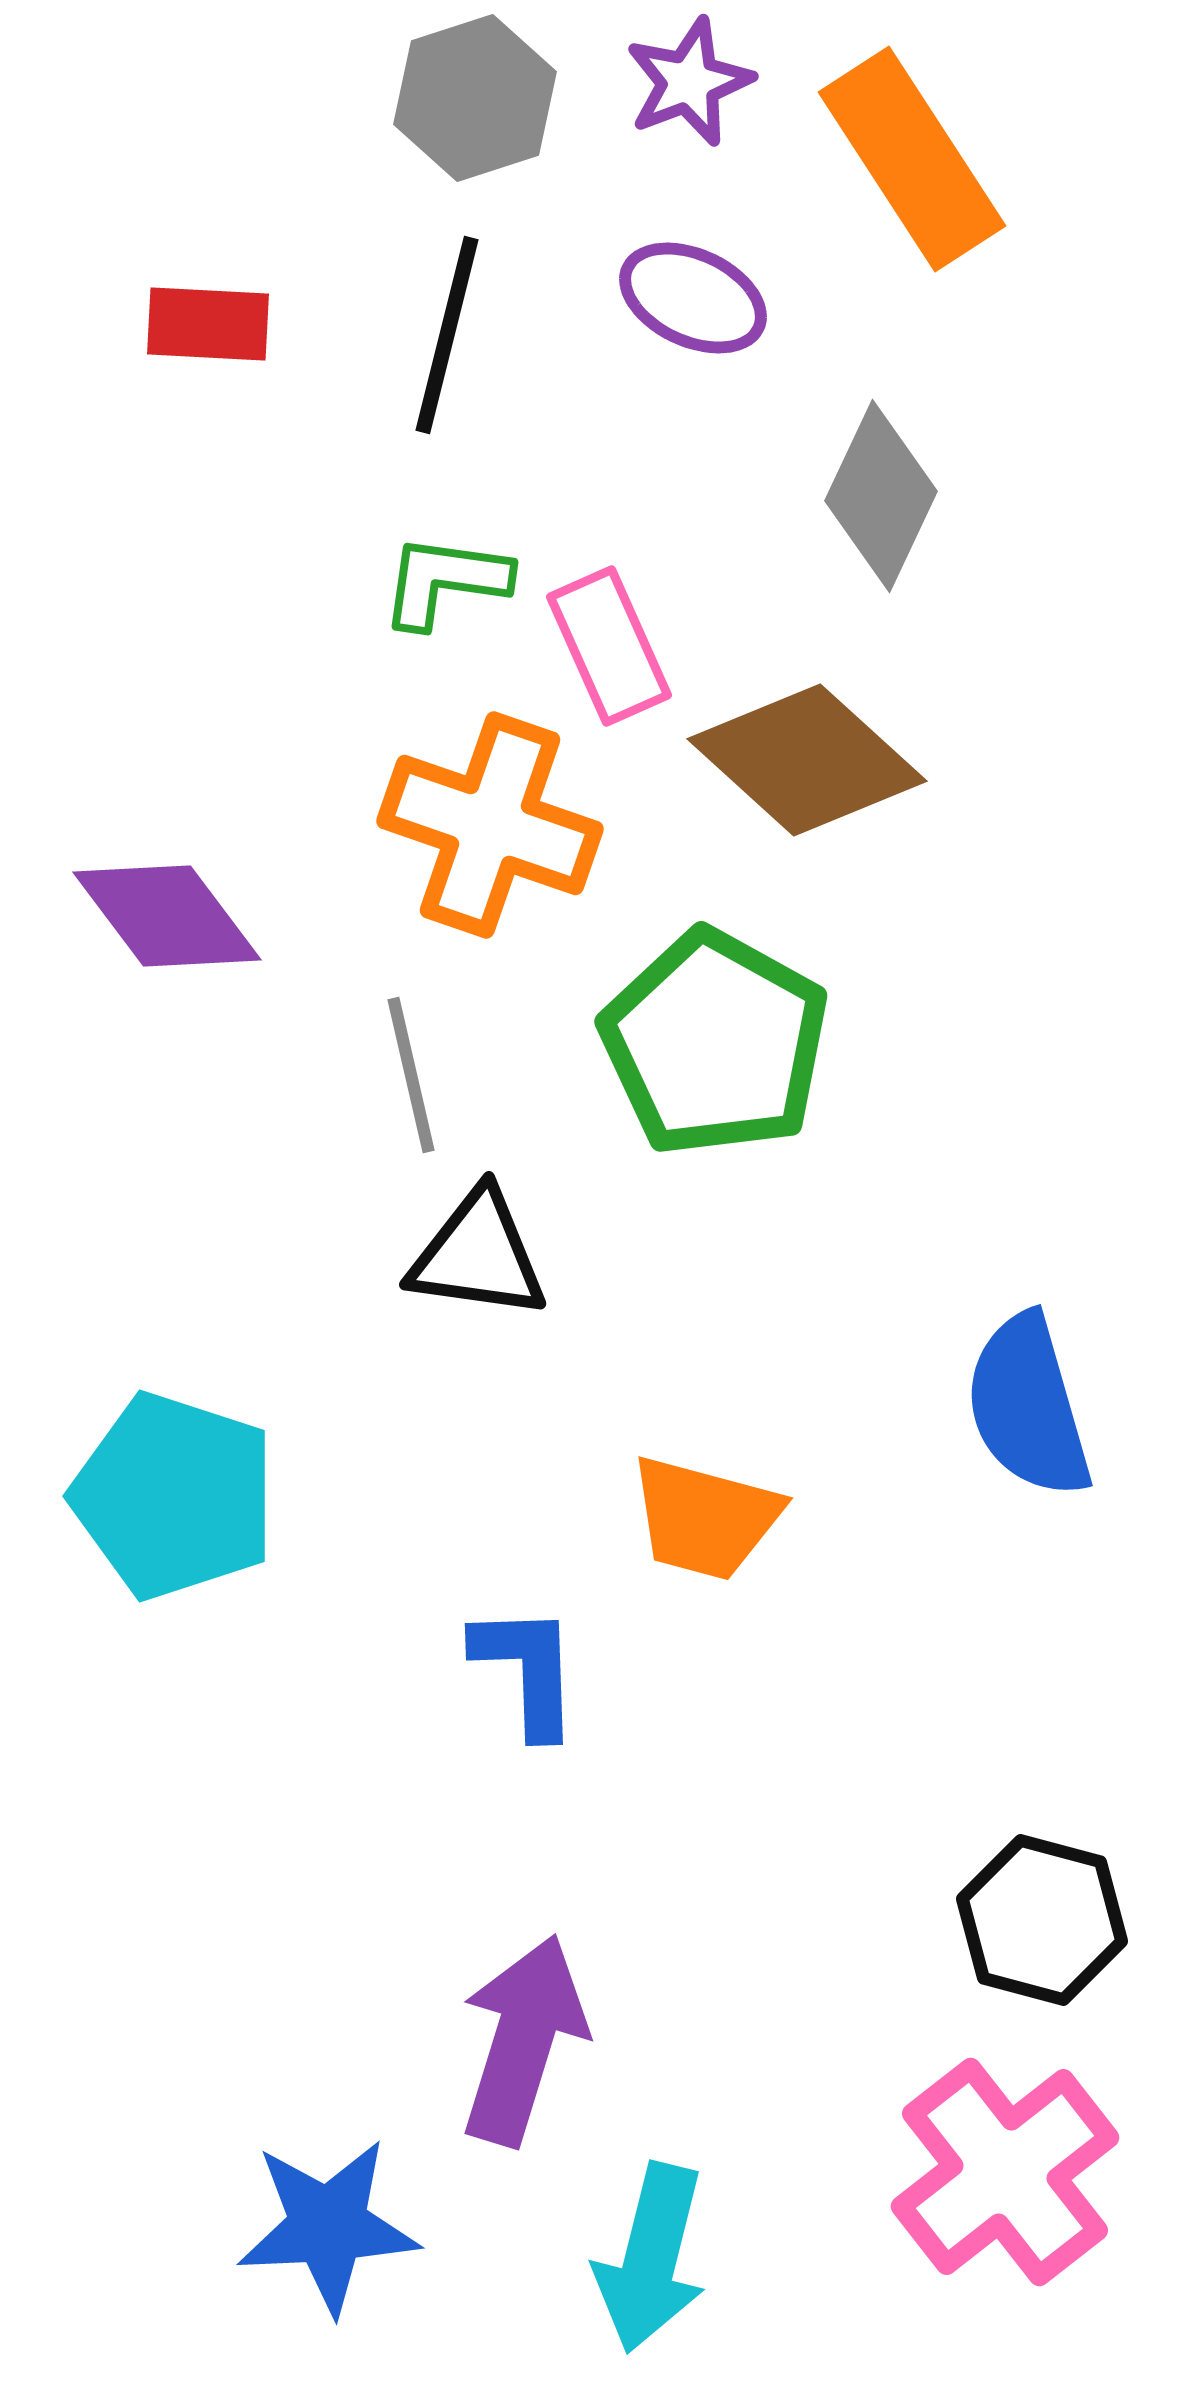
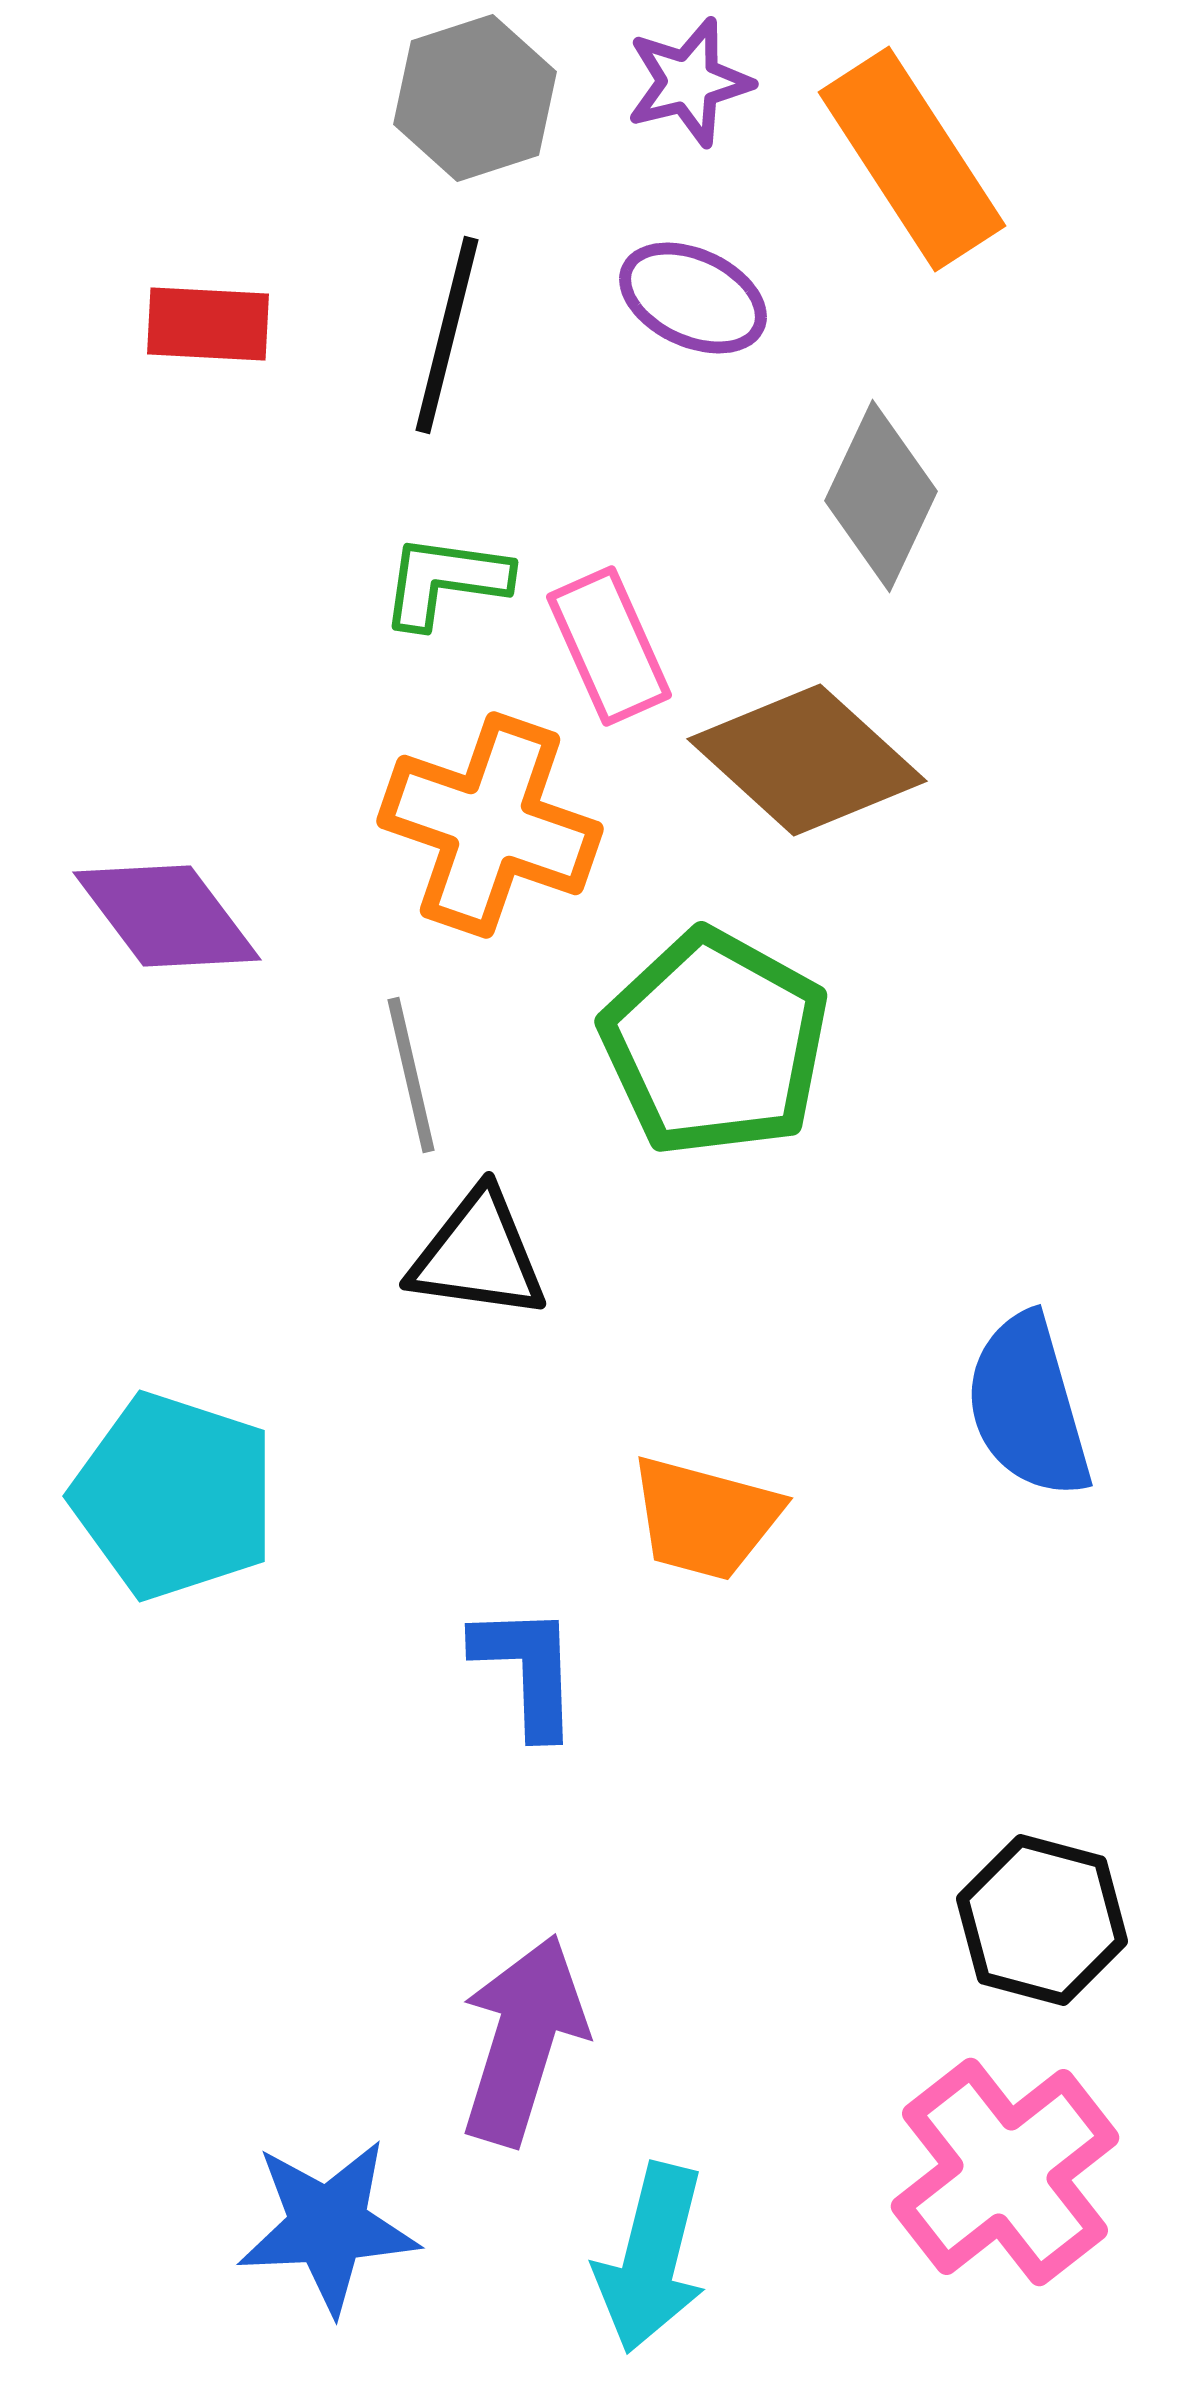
purple star: rotated 7 degrees clockwise
